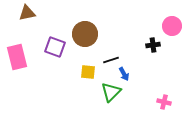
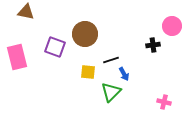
brown triangle: moved 1 px left, 1 px up; rotated 24 degrees clockwise
